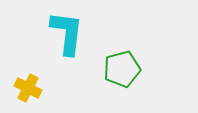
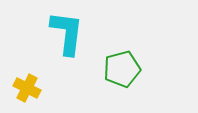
yellow cross: moved 1 px left
